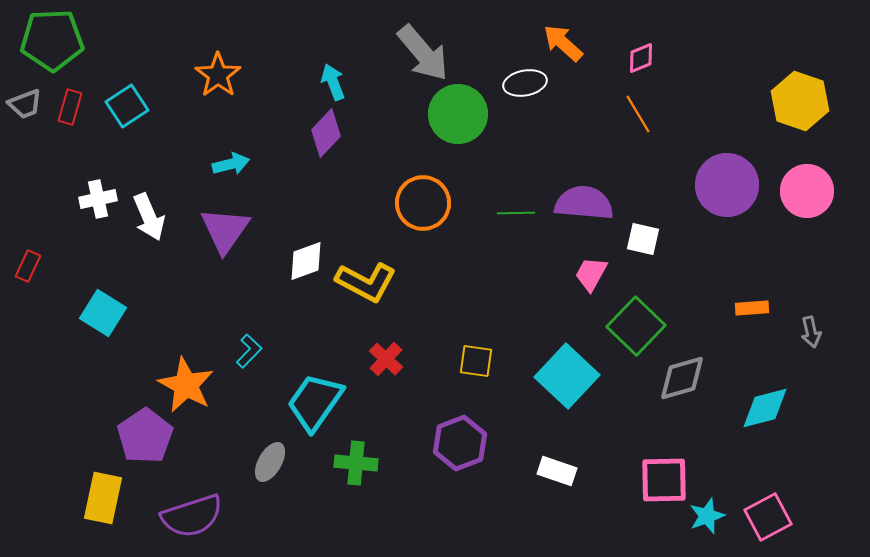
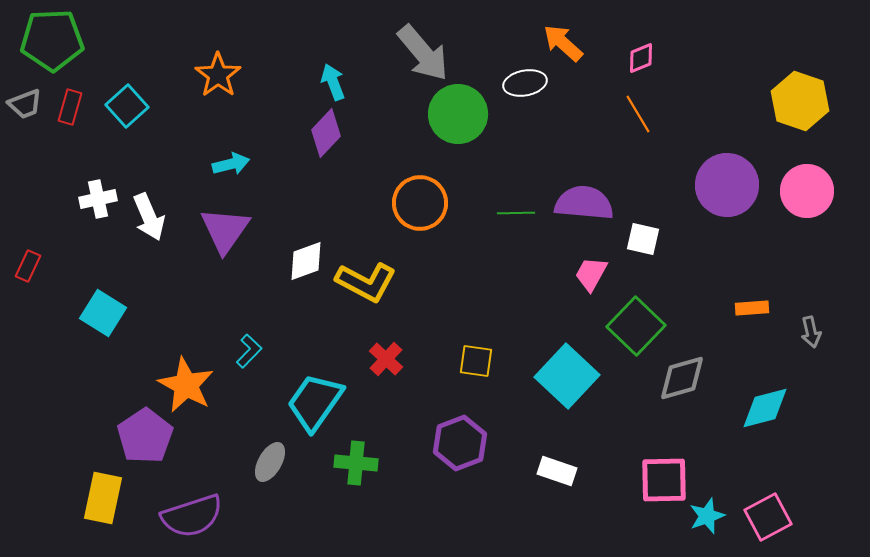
cyan square at (127, 106): rotated 9 degrees counterclockwise
orange circle at (423, 203): moved 3 px left
